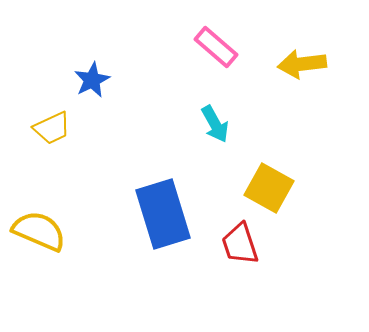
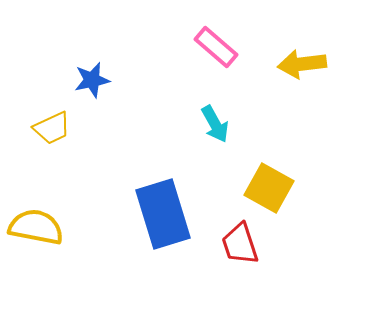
blue star: rotated 15 degrees clockwise
yellow semicircle: moved 3 px left, 4 px up; rotated 12 degrees counterclockwise
